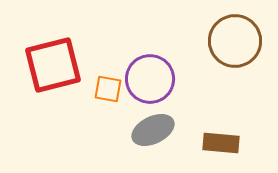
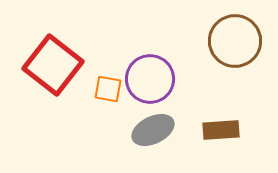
red square: rotated 38 degrees counterclockwise
brown rectangle: moved 13 px up; rotated 9 degrees counterclockwise
